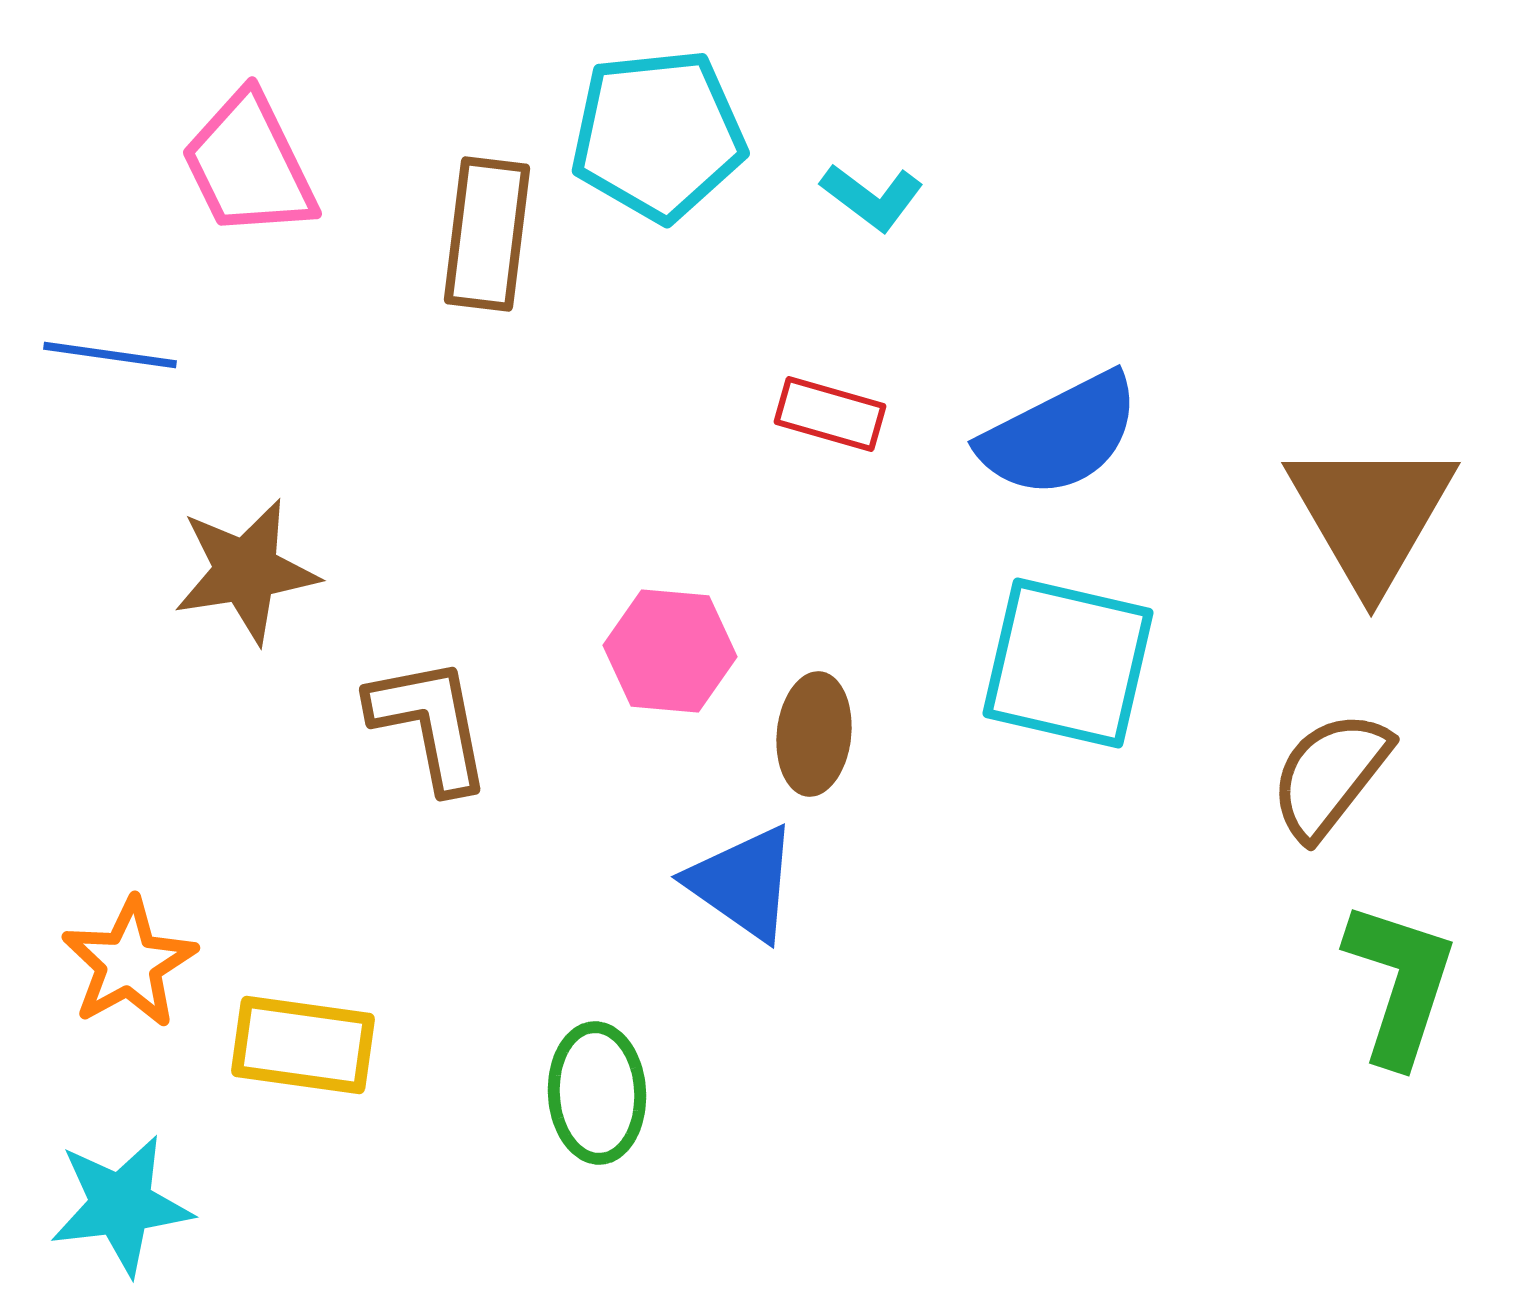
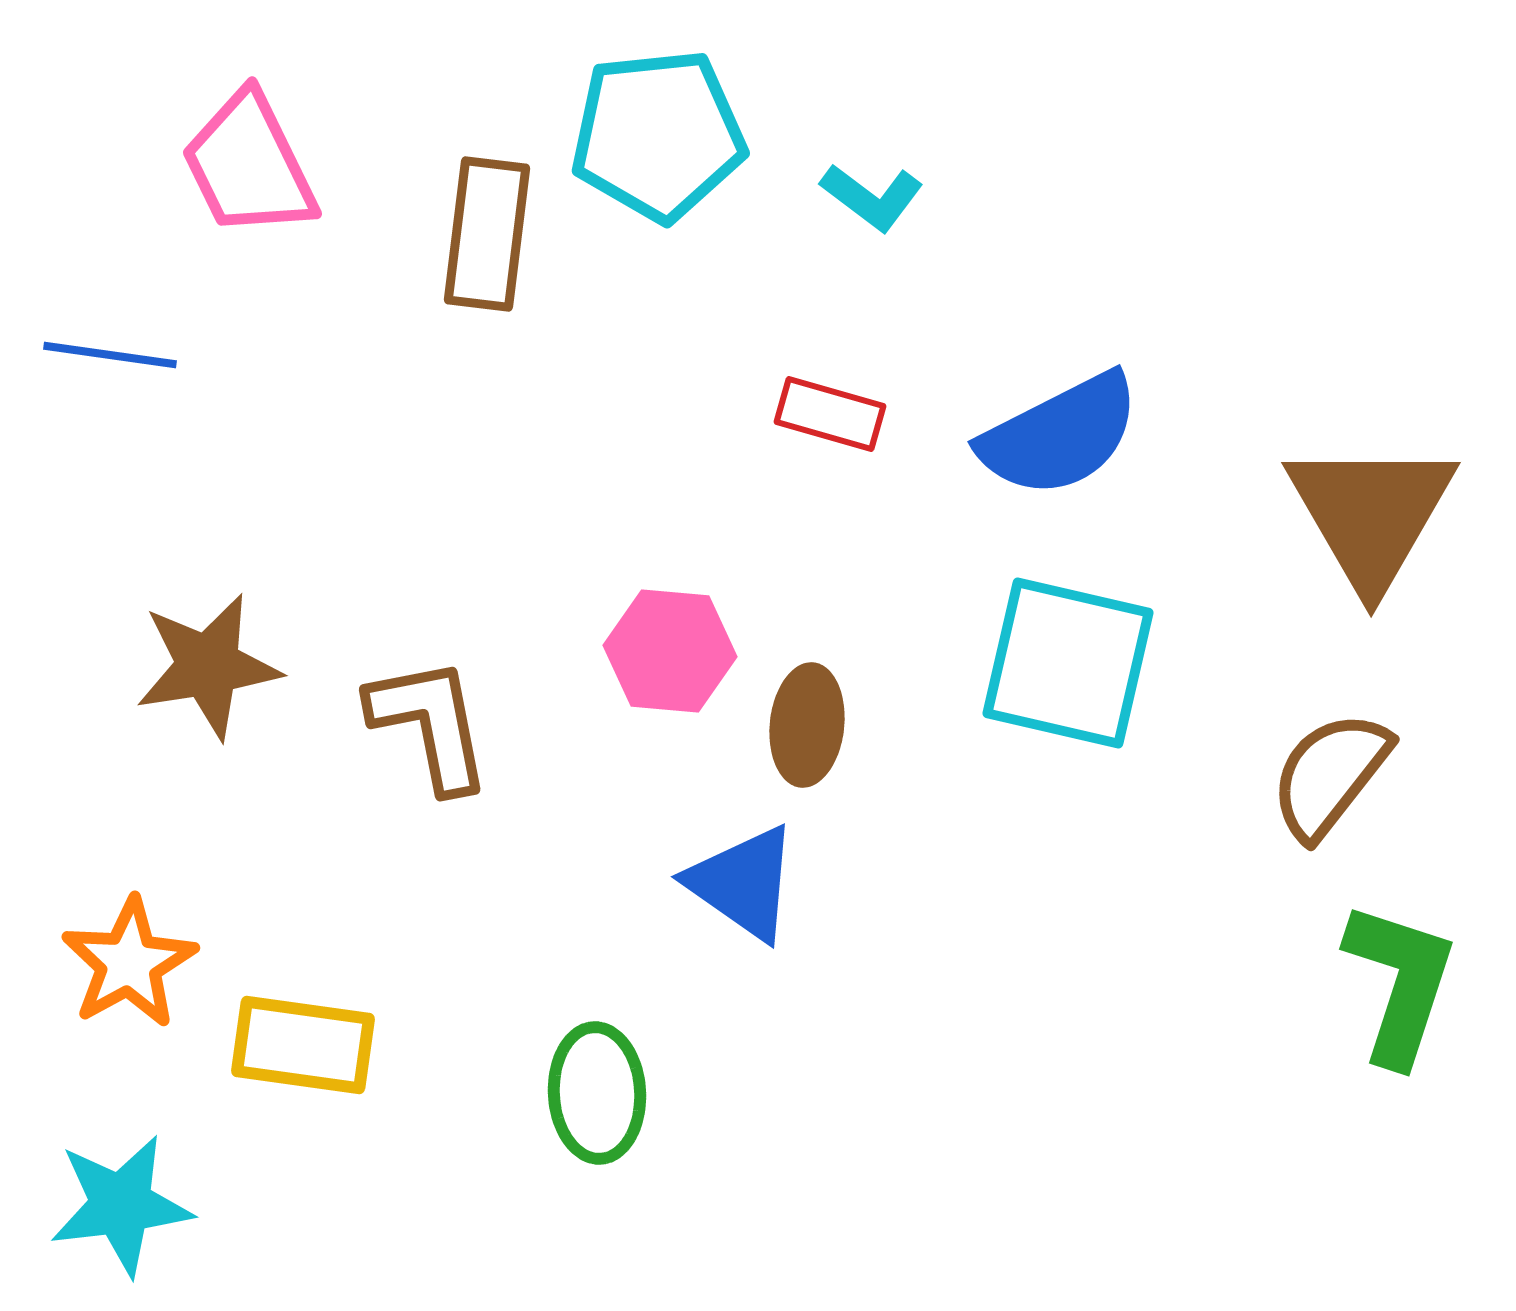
brown star: moved 38 px left, 95 px down
brown ellipse: moved 7 px left, 9 px up
